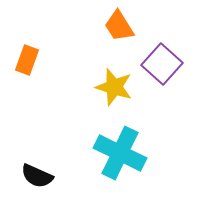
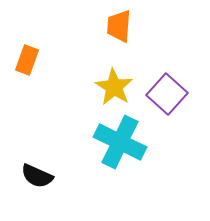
orange trapezoid: rotated 36 degrees clockwise
purple square: moved 5 px right, 30 px down
yellow star: rotated 15 degrees clockwise
cyan cross: moved 11 px up
